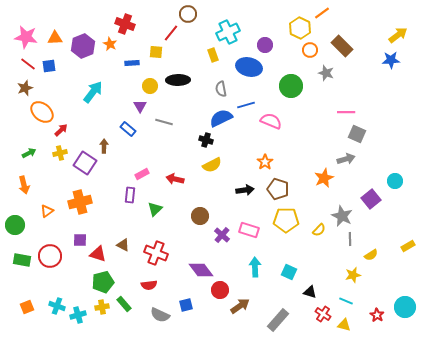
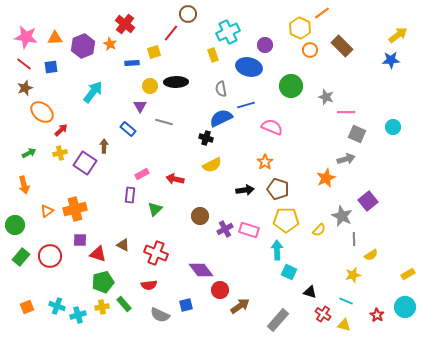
red cross at (125, 24): rotated 18 degrees clockwise
yellow square at (156, 52): moved 2 px left; rotated 24 degrees counterclockwise
red line at (28, 64): moved 4 px left
blue square at (49, 66): moved 2 px right, 1 px down
gray star at (326, 73): moved 24 px down
black ellipse at (178, 80): moved 2 px left, 2 px down
pink semicircle at (271, 121): moved 1 px right, 6 px down
black cross at (206, 140): moved 2 px up
orange star at (324, 178): moved 2 px right
cyan circle at (395, 181): moved 2 px left, 54 px up
purple square at (371, 199): moved 3 px left, 2 px down
orange cross at (80, 202): moved 5 px left, 7 px down
purple cross at (222, 235): moved 3 px right, 6 px up; rotated 21 degrees clockwise
gray line at (350, 239): moved 4 px right
yellow rectangle at (408, 246): moved 28 px down
green rectangle at (22, 260): moved 1 px left, 3 px up; rotated 60 degrees counterclockwise
cyan arrow at (255, 267): moved 22 px right, 17 px up
